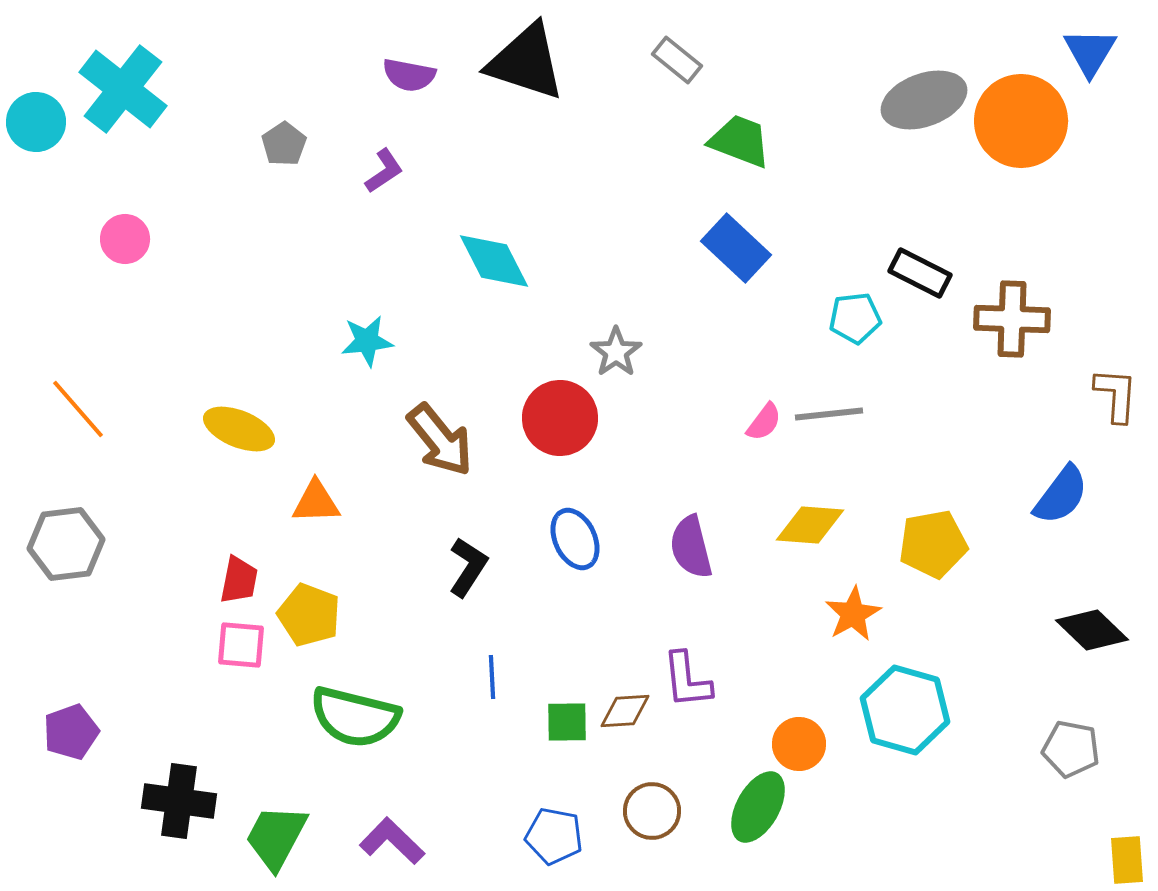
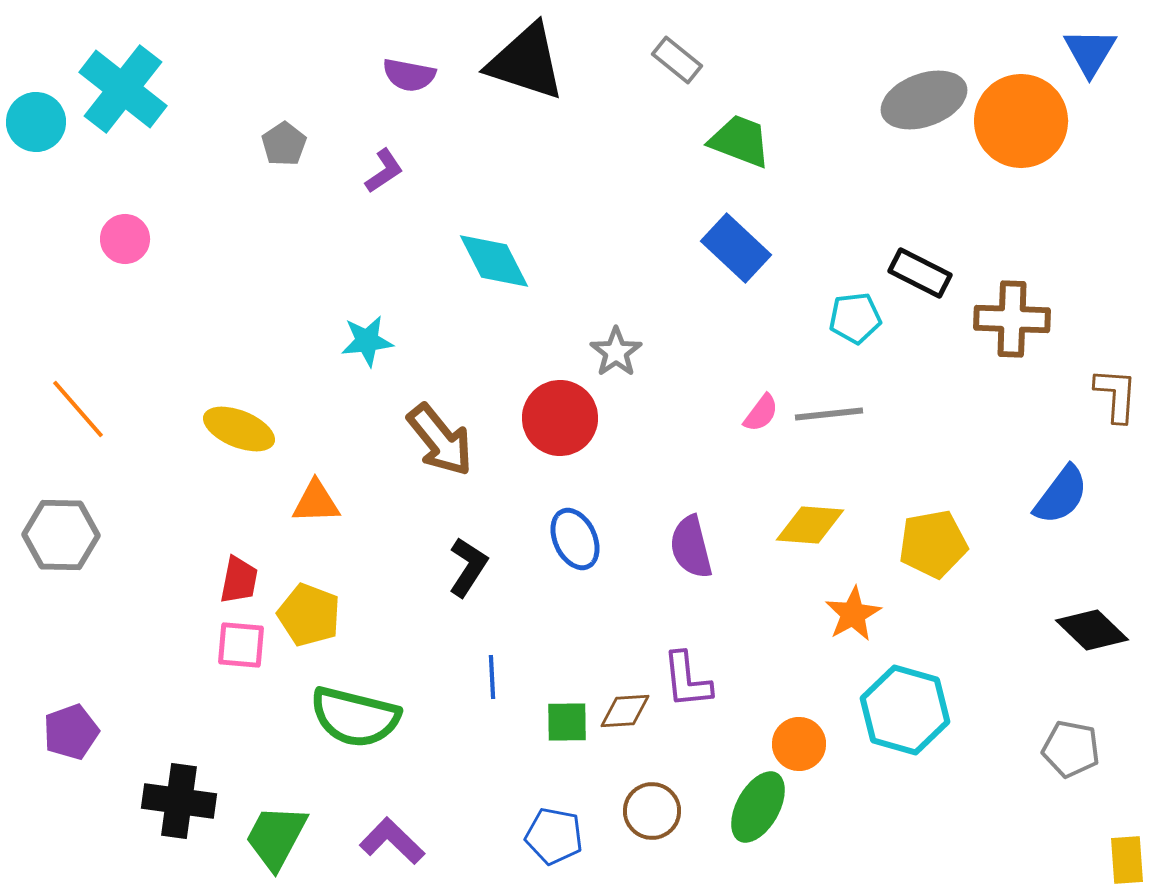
pink semicircle at (764, 422): moved 3 px left, 9 px up
gray hexagon at (66, 544): moved 5 px left, 9 px up; rotated 8 degrees clockwise
